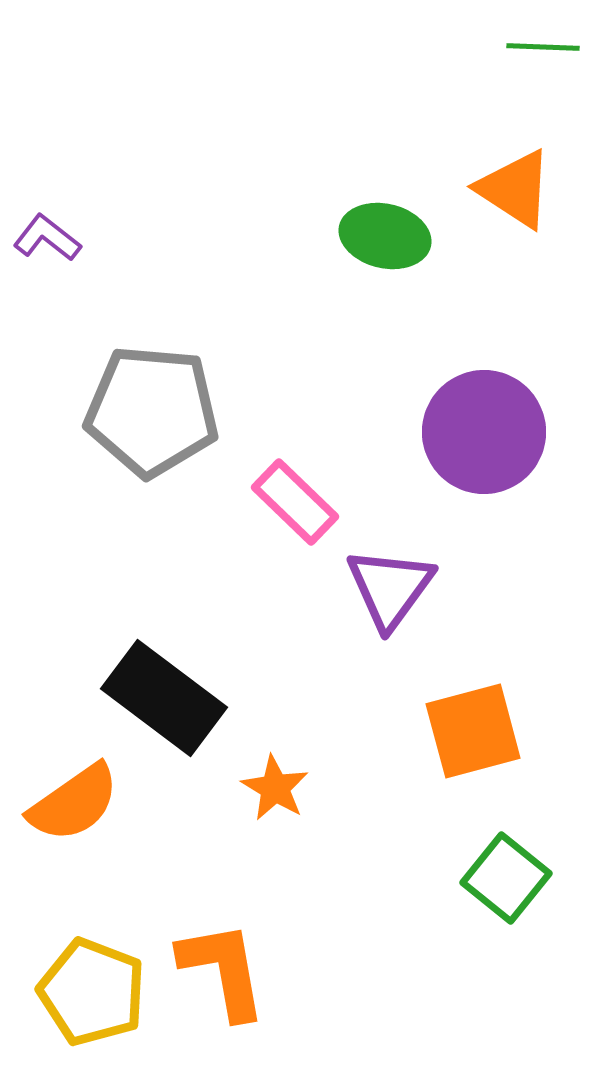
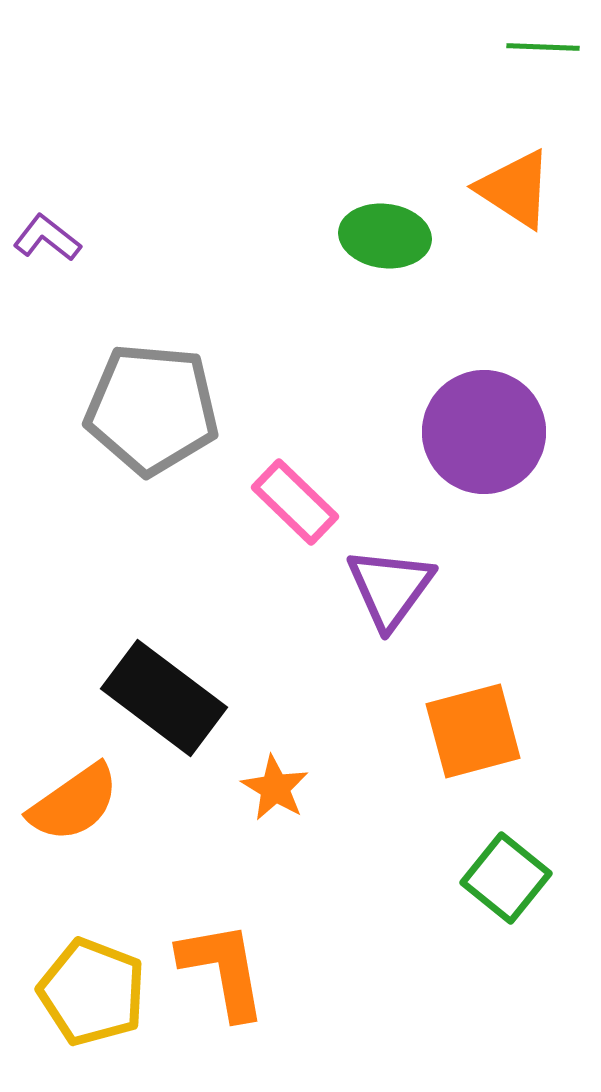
green ellipse: rotated 6 degrees counterclockwise
gray pentagon: moved 2 px up
